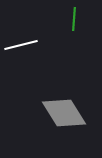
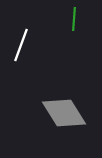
white line: rotated 56 degrees counterclockwise
